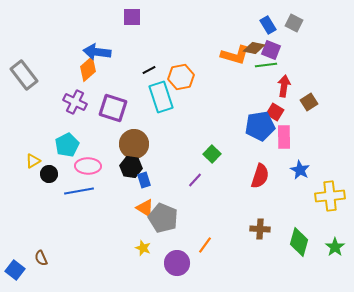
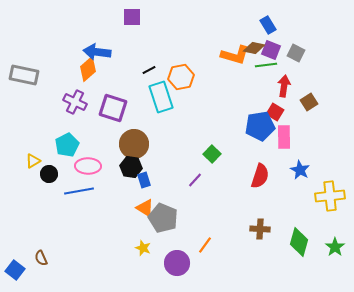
gray square at (294, 23): moved 2 px right, 30 px down
gray rectangle at (24, 75): rotated 40 degrees counterclockwise
